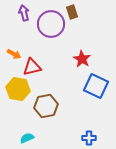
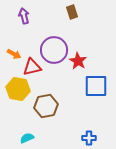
purple arrow: moved 3 px down
purple circle: moved 3 px right, 26 px down
red star: moved 4 px left, 2 px down
blue square: rotated 25 degrees counterclockwise
